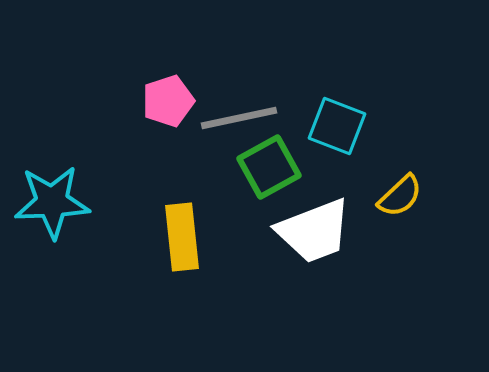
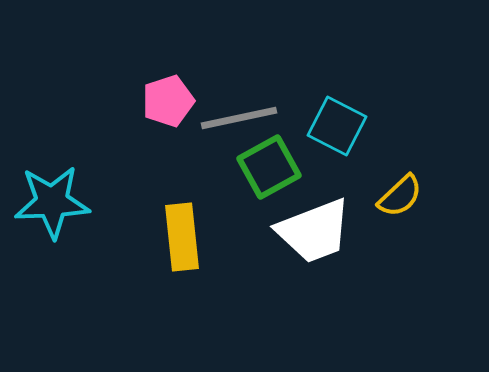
cyan square: rotated 6 degrees clockwise
